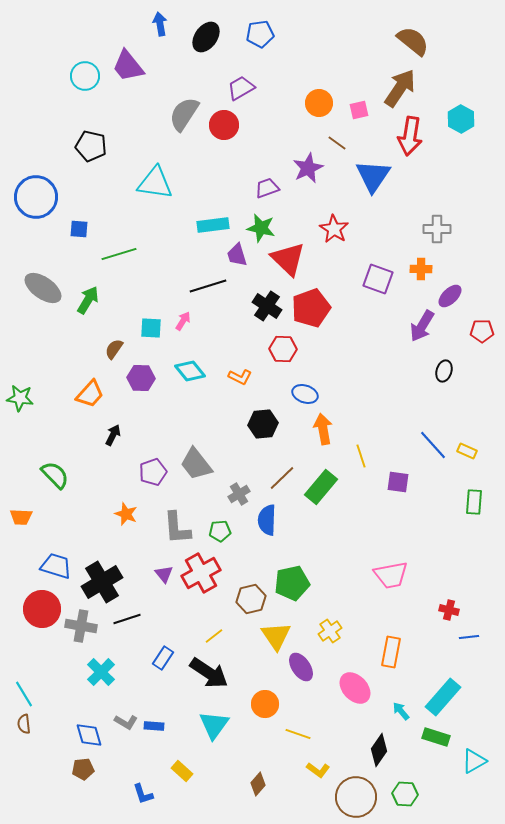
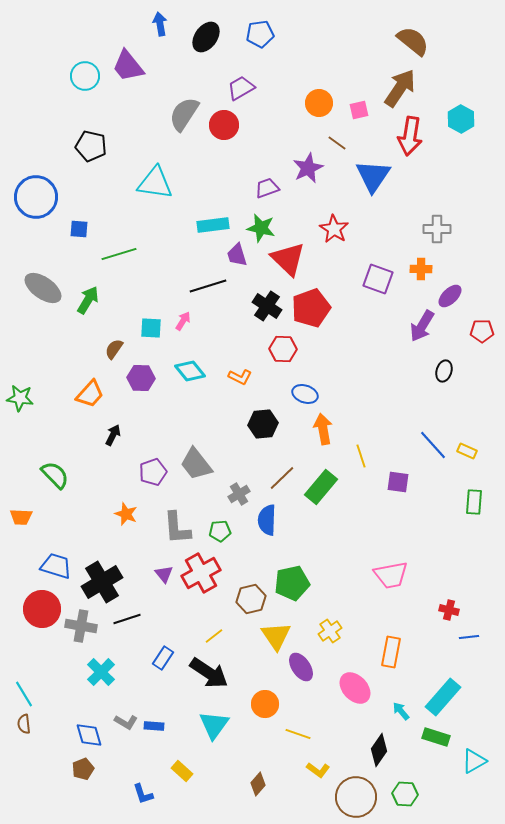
brown pentagon at (83, 769): rotated 15 degrees counterclockwise
